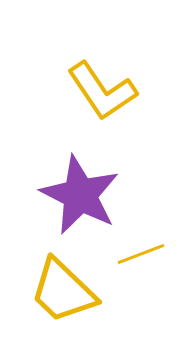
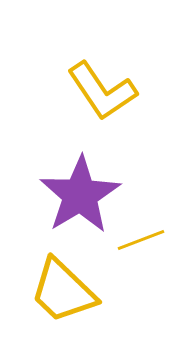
purple star: rotated 14 degrees clockwise
yellow line: moved 14 px up
